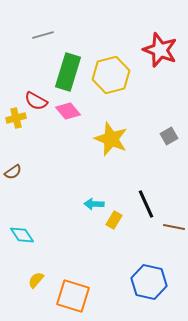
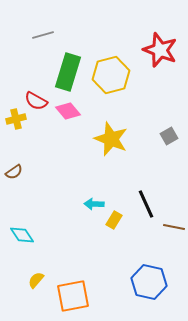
yellow cross: moved 1 px down
brown semicircle: moved 1 px right
orange square: rotated 28 degrees counterclockwise
